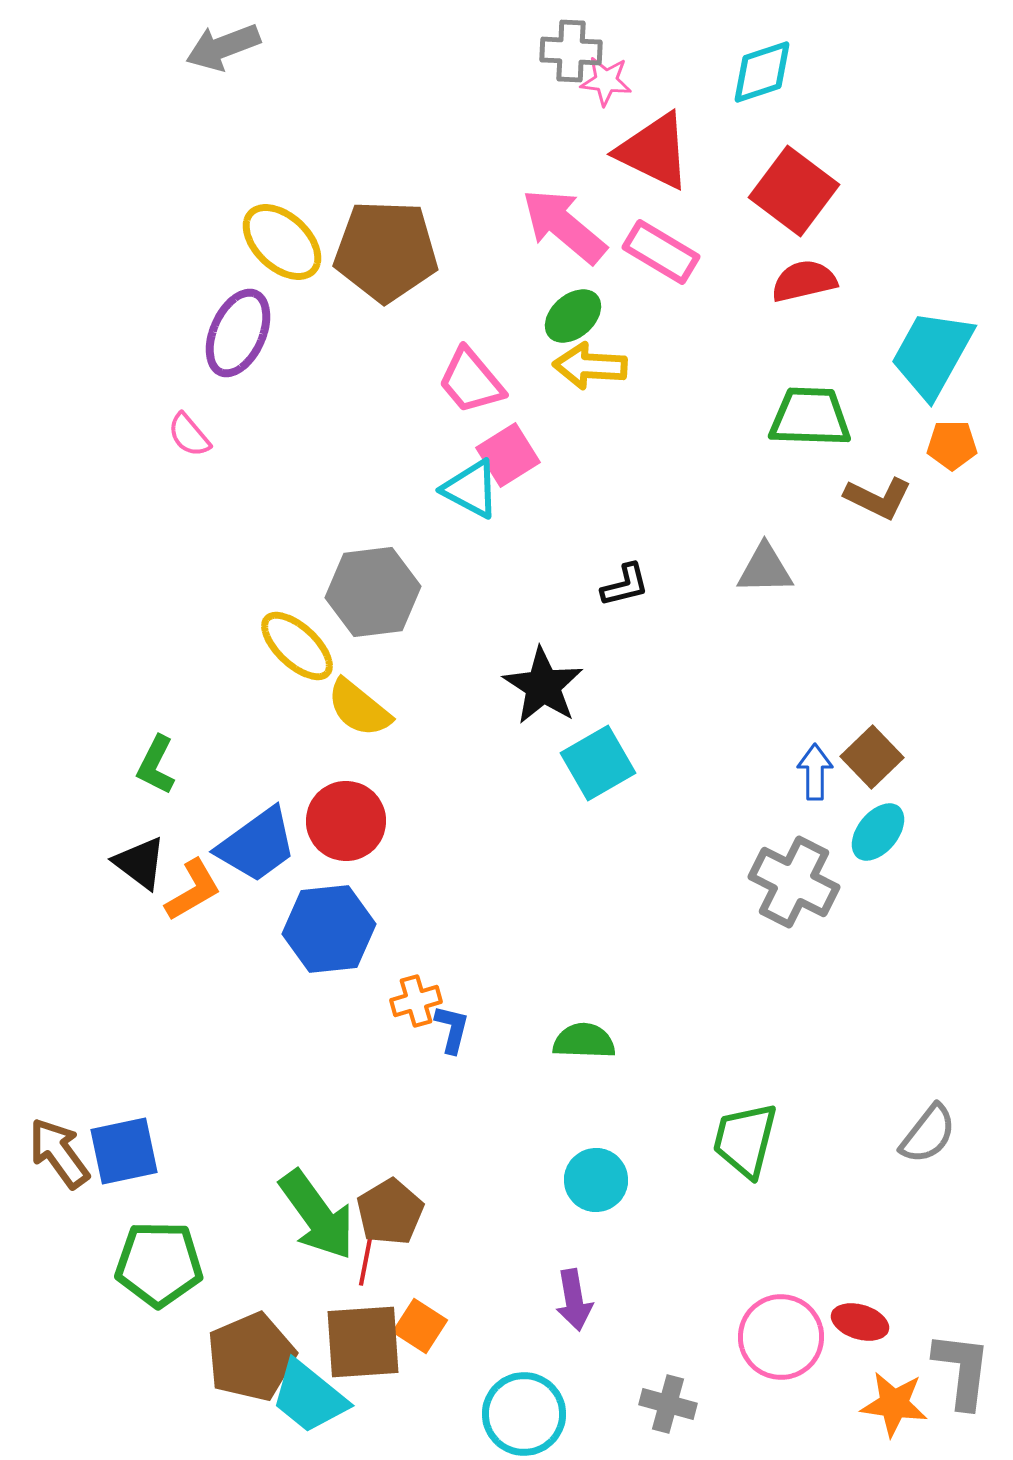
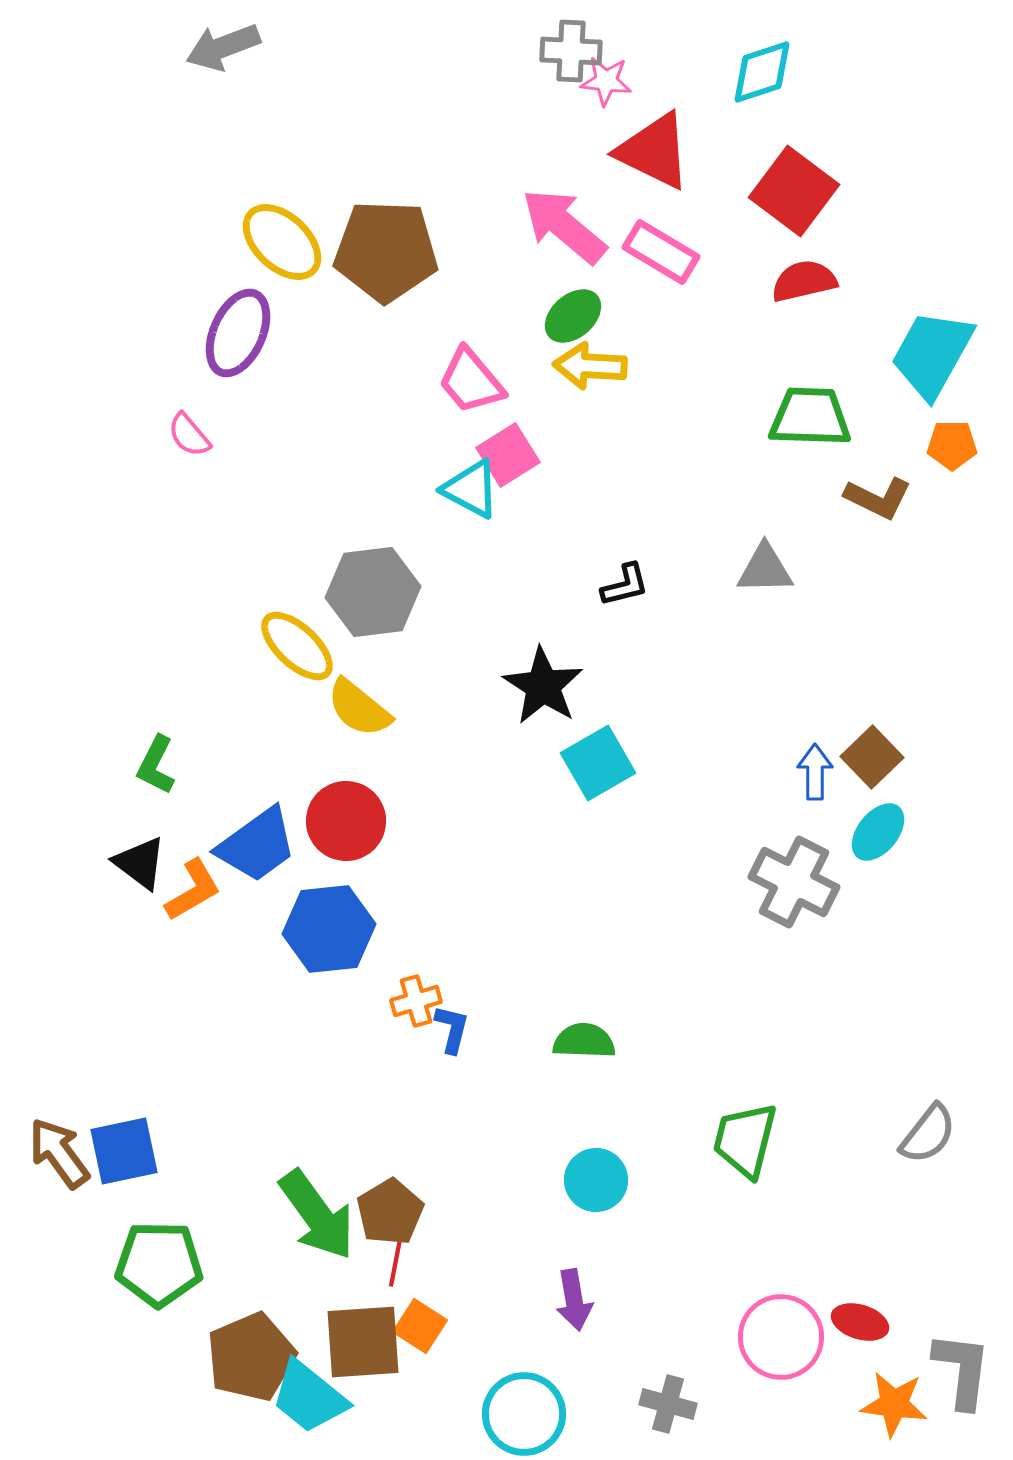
red line at (366, 1259): moved 30 px right, 1 px down
